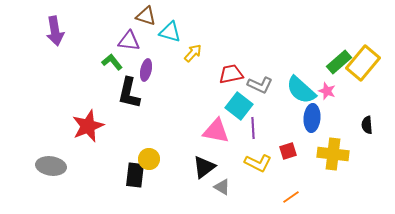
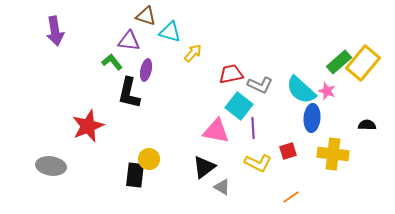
black semicircle: rotated 96 degrees clockwise
